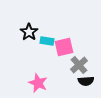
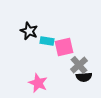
black star: moved 1 px up; rotated 12 degrees counterclockwise
black semicircle: moved 2 px left, 4 px up
